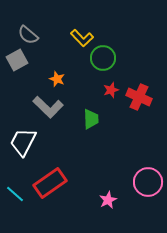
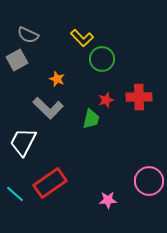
gray semicircle: rotated 15 degrees counterclockwise
green circle: moved 1 px left, 1 px down
red star: moved 5 px left, 10 px down
red cross: rotated 25 degrees counterclockwise
gray L-shape: moved 1 px down
green trapezoid: rotated 15 degrees clockwise
pink circle: moved 1 px right, 1 px up
pink star: rotated 24 degrees clockwise
